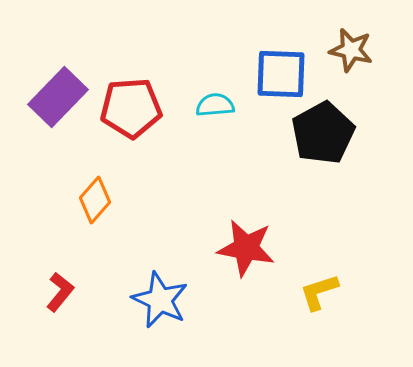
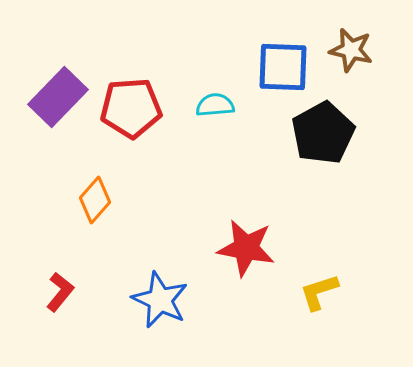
blue square: moved 2 px right, 7 px up
